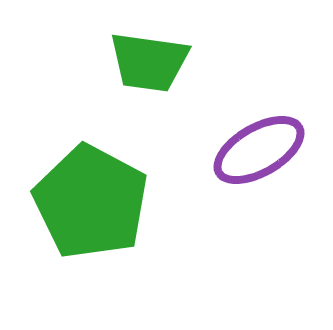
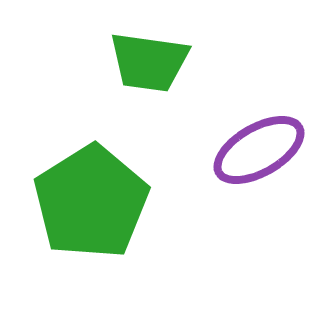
green pentagon: rotated 12 degrees clockwise
